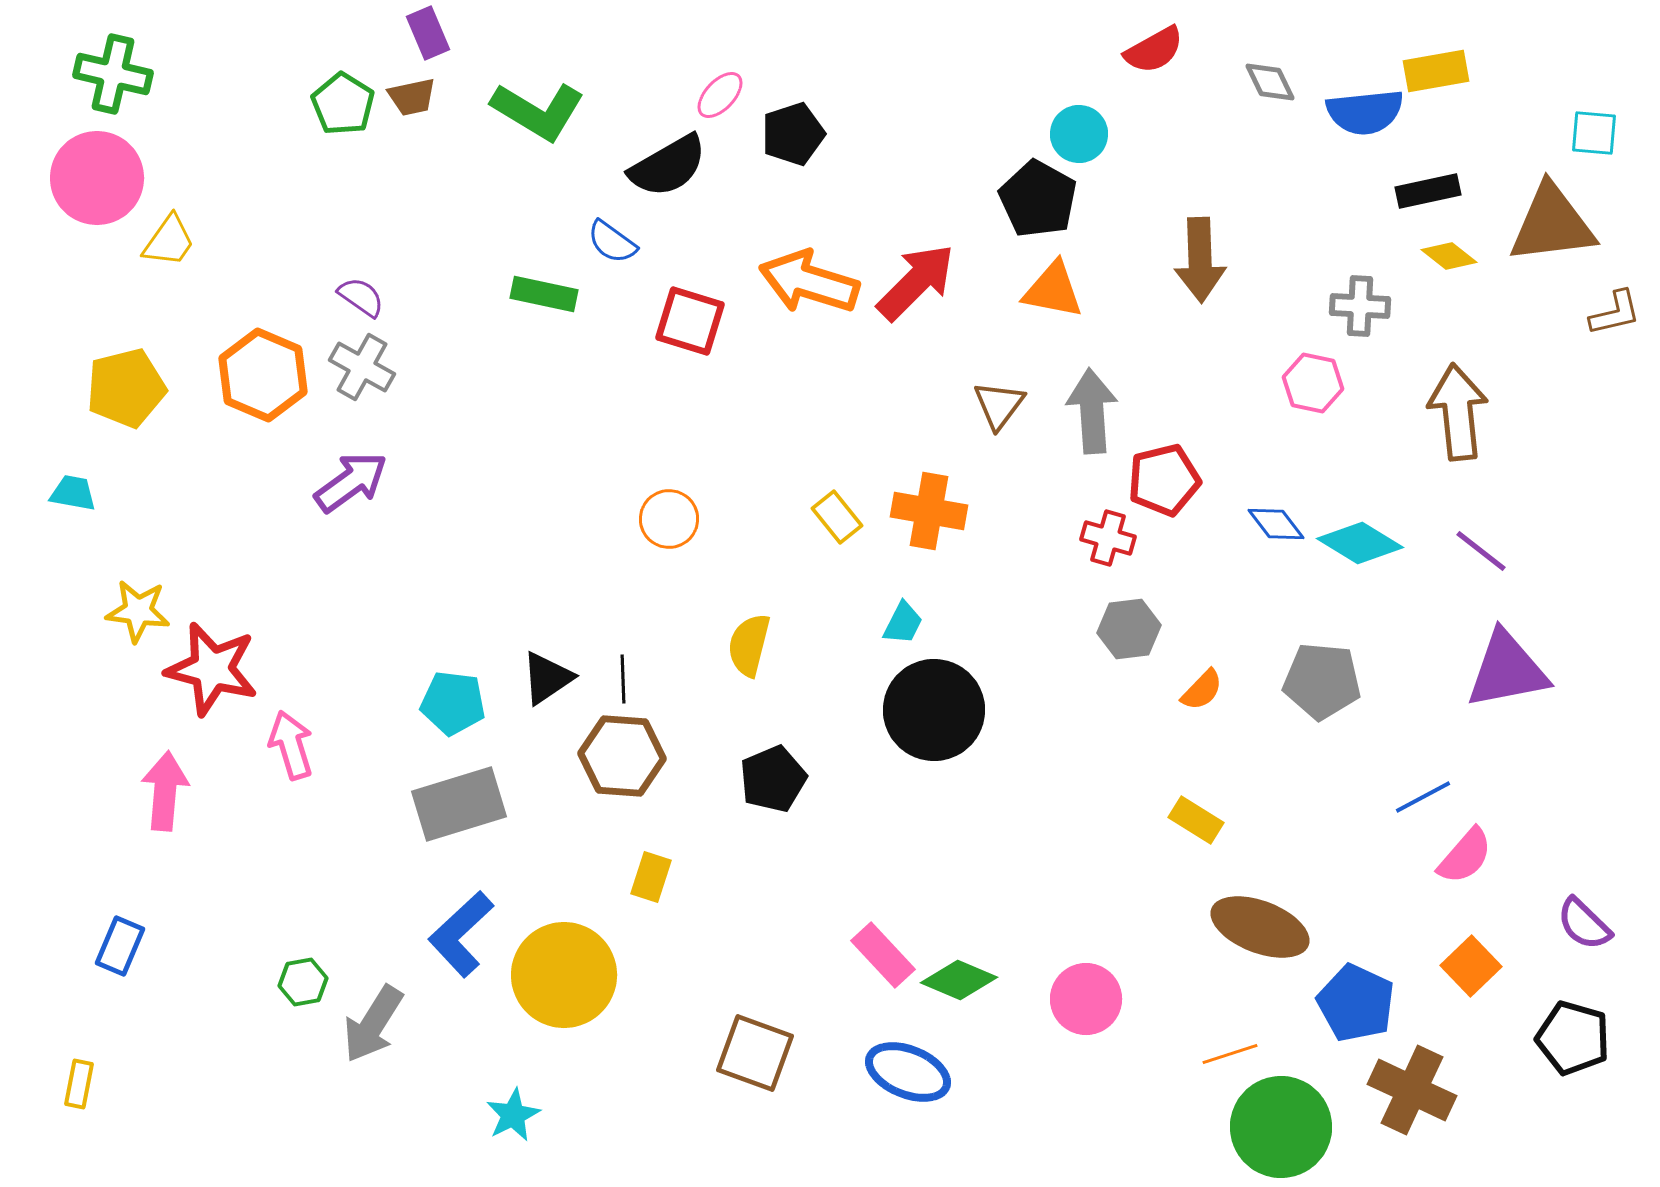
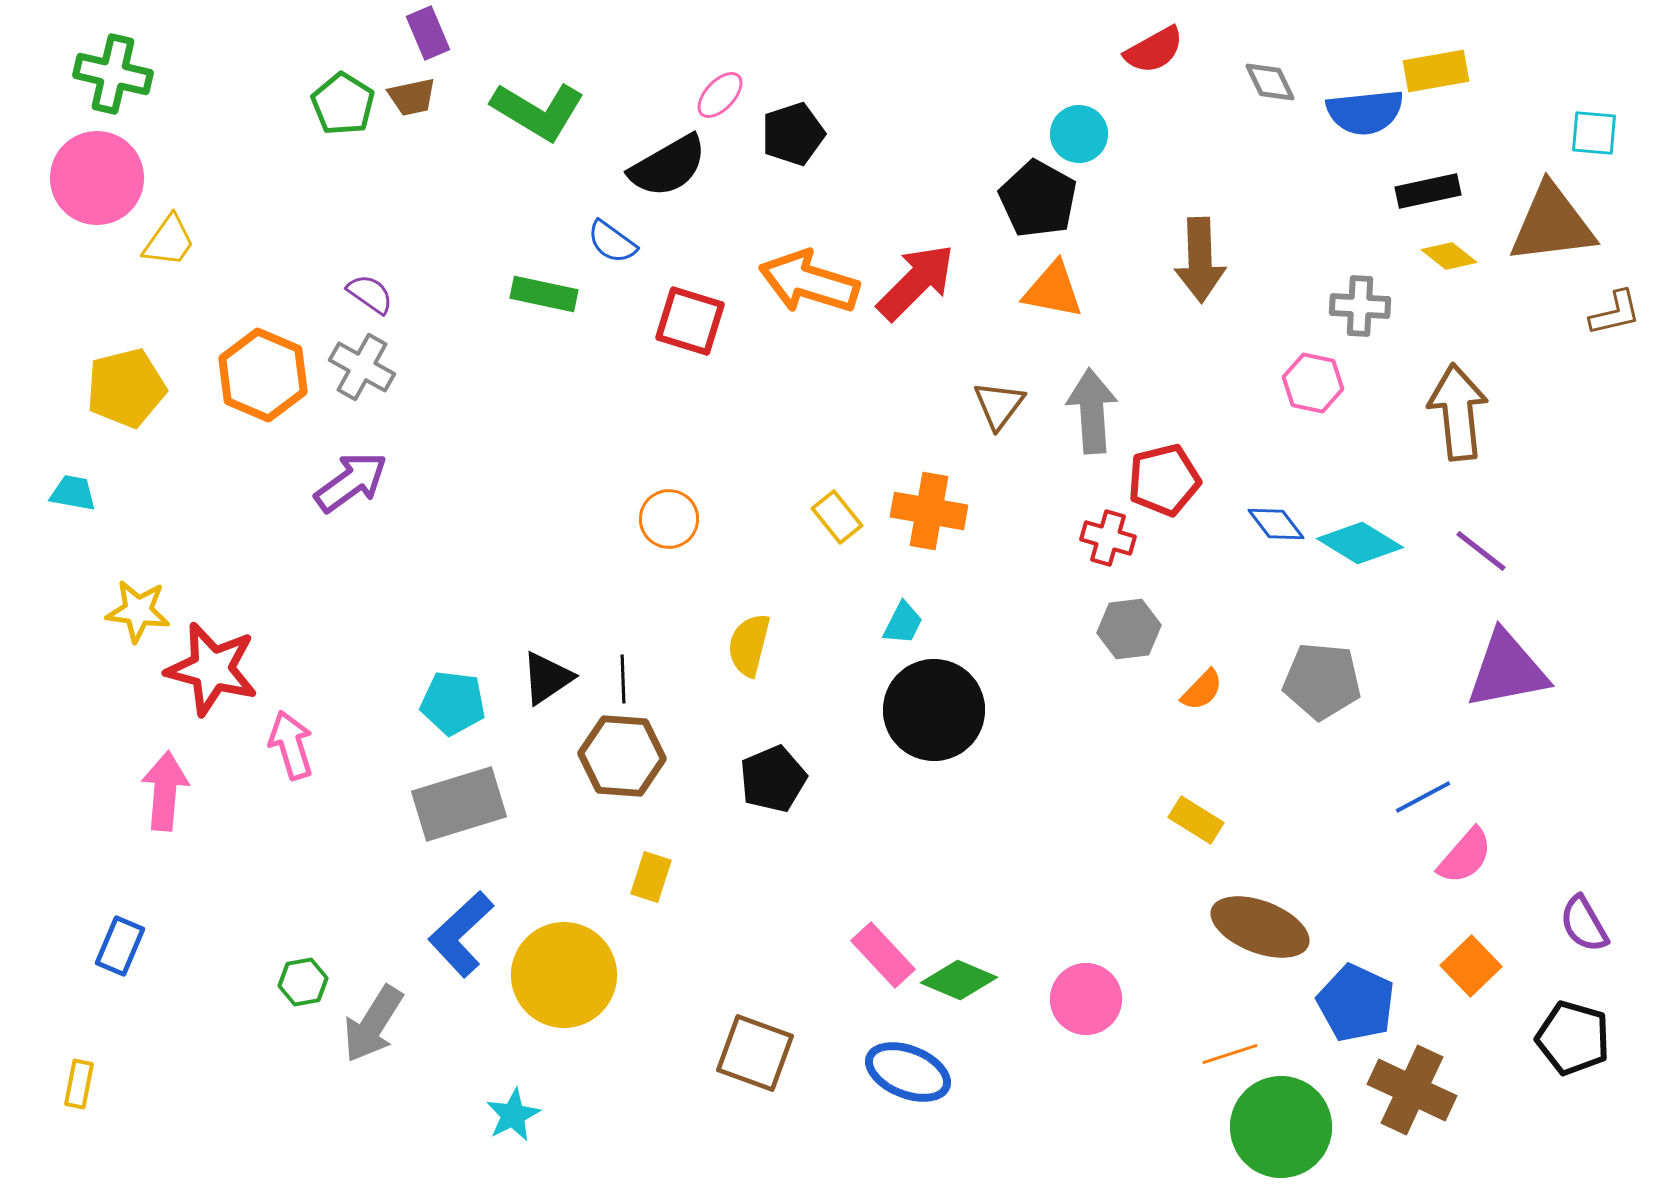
purple semicircle at (361, 297): moved 9 px right, 3 px up
purple semicircle at (1584, 924): rotated 16 degrees clockwise
